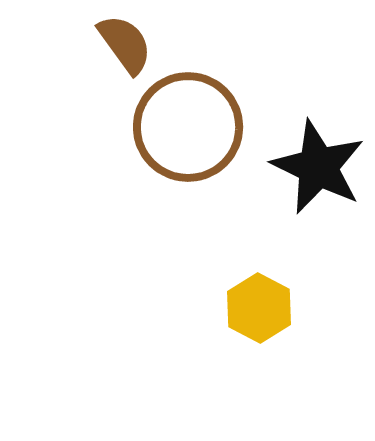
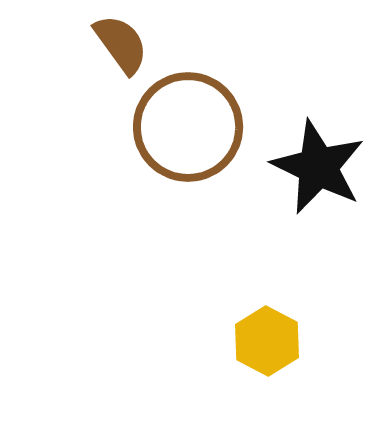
brown semicircle: moved 4 px left
yellow hexagon: moved 8 px right, 33 px down
